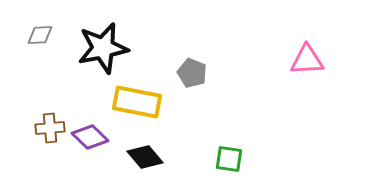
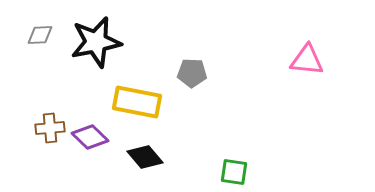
black star: moved 7 px left, 6 px up
pink triangle: rotated 9 degrees clockwise
gray pentagon: rotated 20 degrees counterclockwise
green square: moved 5 px right, 13 px down
